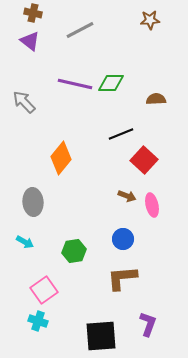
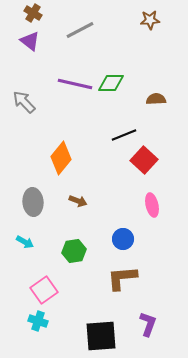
brown cross: rotated 18 degrees clockwise
black line: moved 3 px right, 1 px down
brown arrow: moved 49 px left, 5 px down
